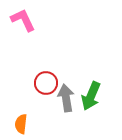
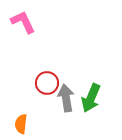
pink L-shape: moved 2 px down
red circle: moved 1 px right
green arrow: moved 2 px down
